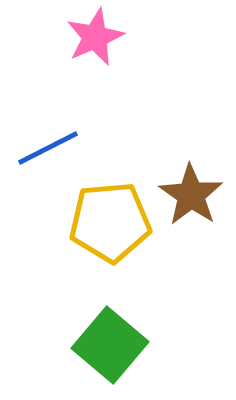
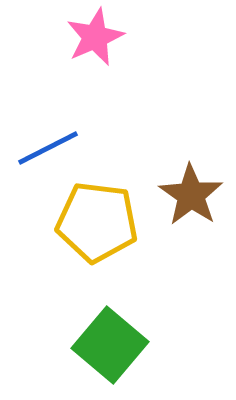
yellow pentagon: moved 13 px left; rotated 12 degrees clockwise
